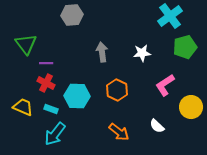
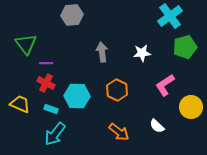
yellow trapezoid: moved 3 px left, 3 px up
